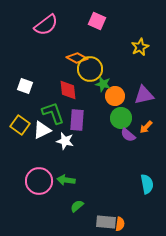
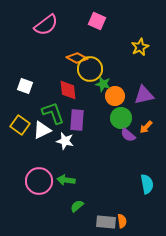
orange semicircle: moved 2 px right, 3 px up; rotated 16 degrees counterclockwise
